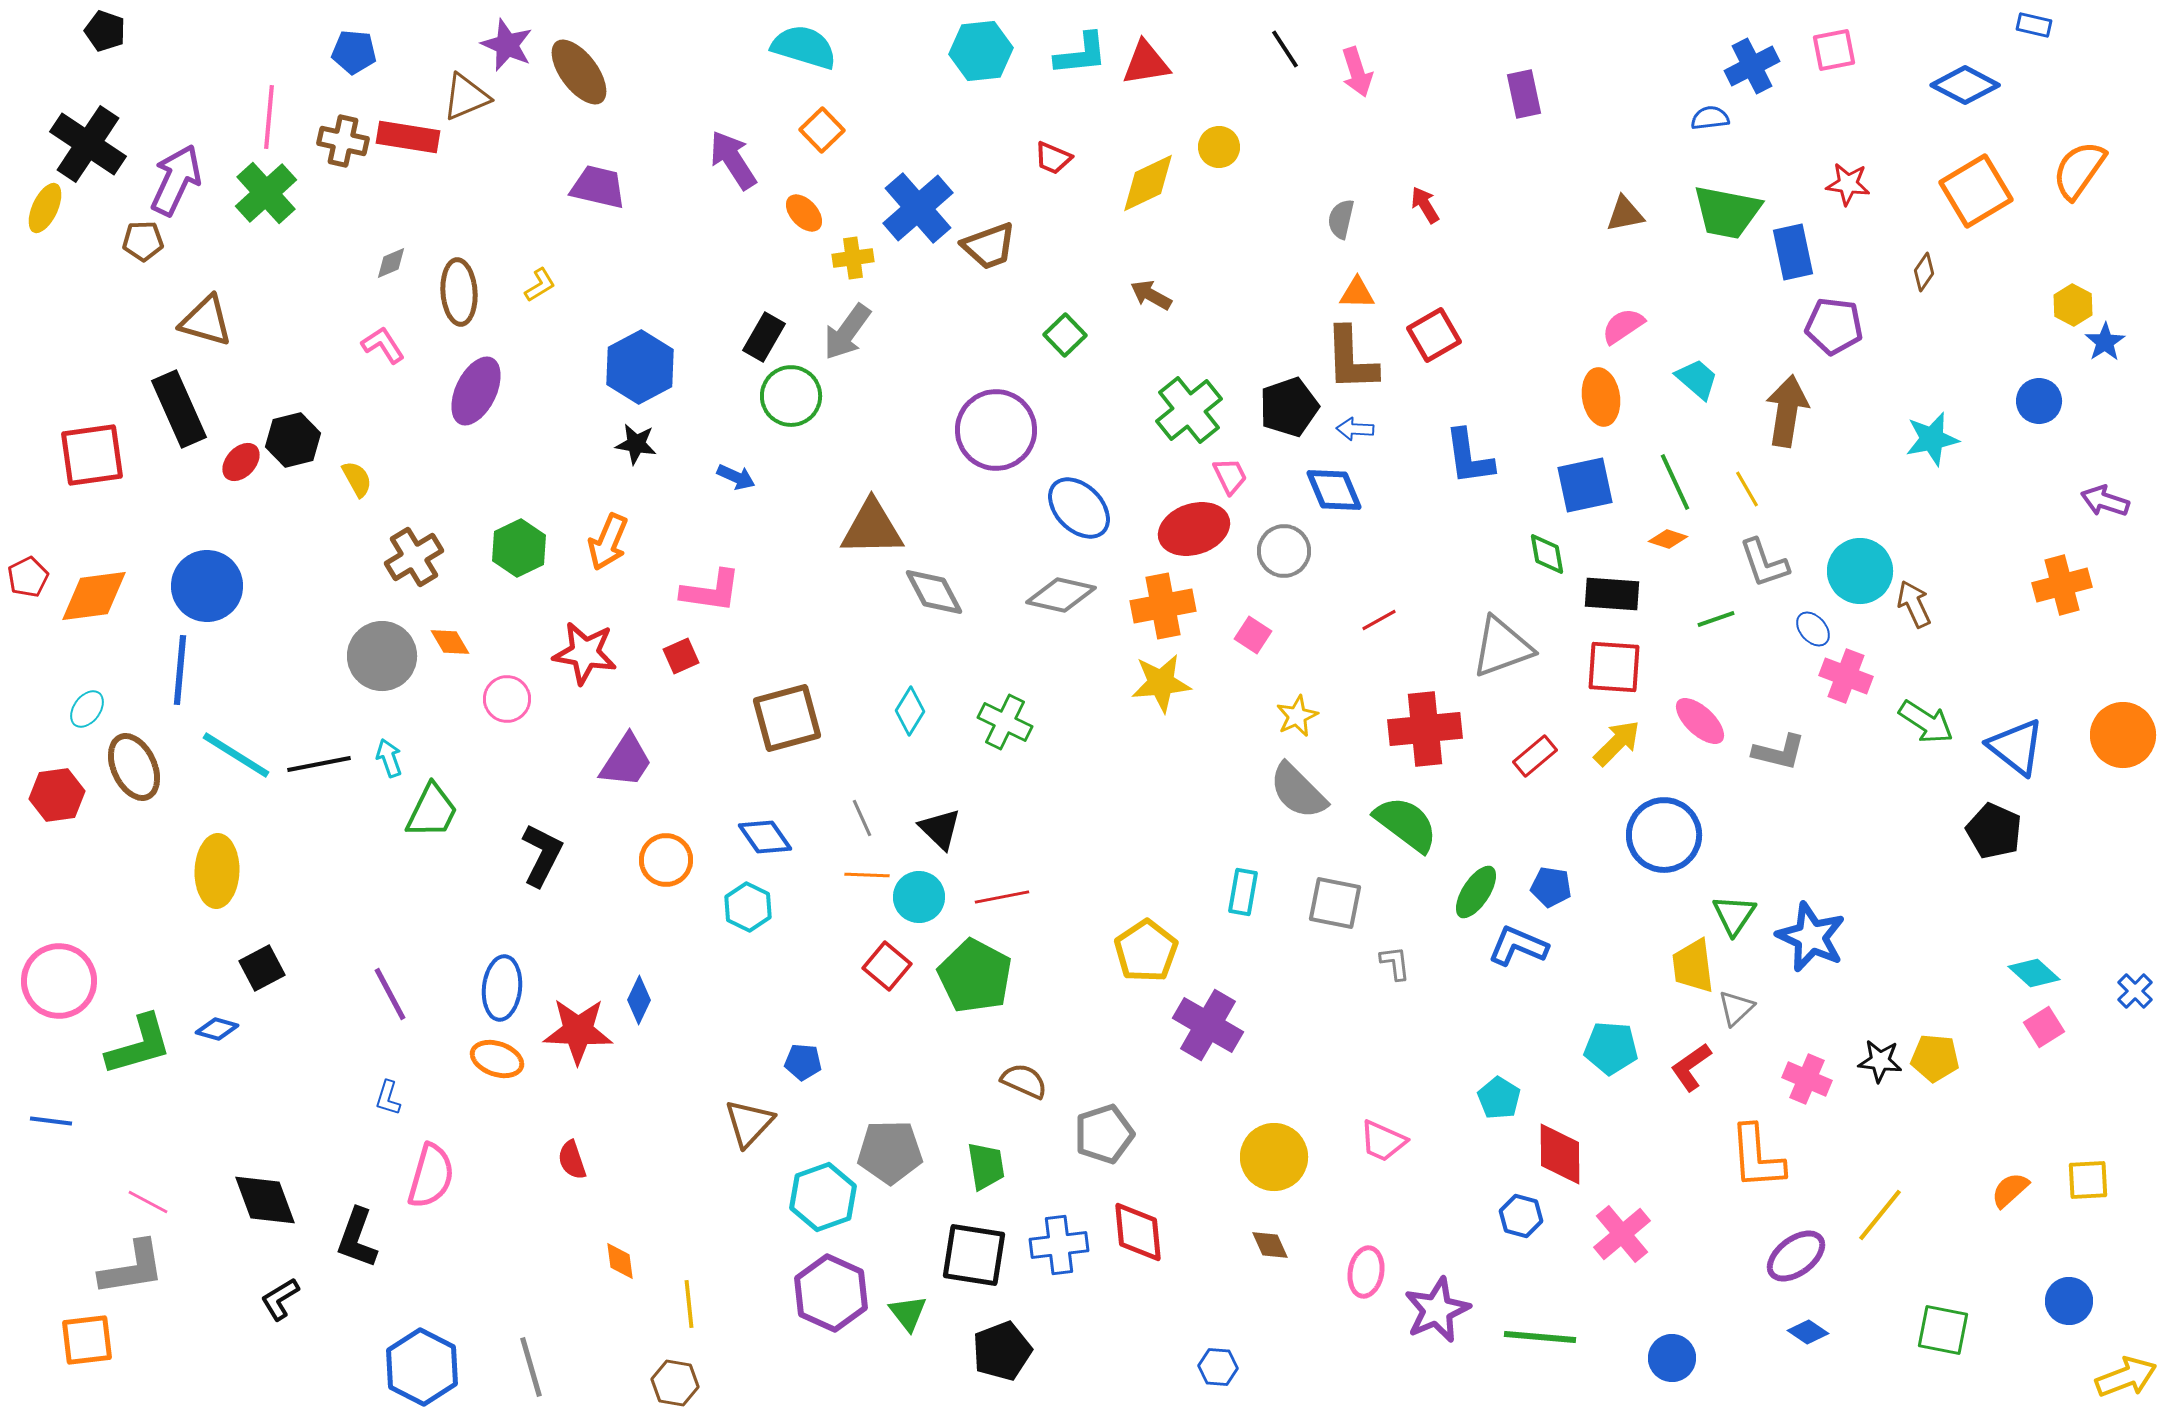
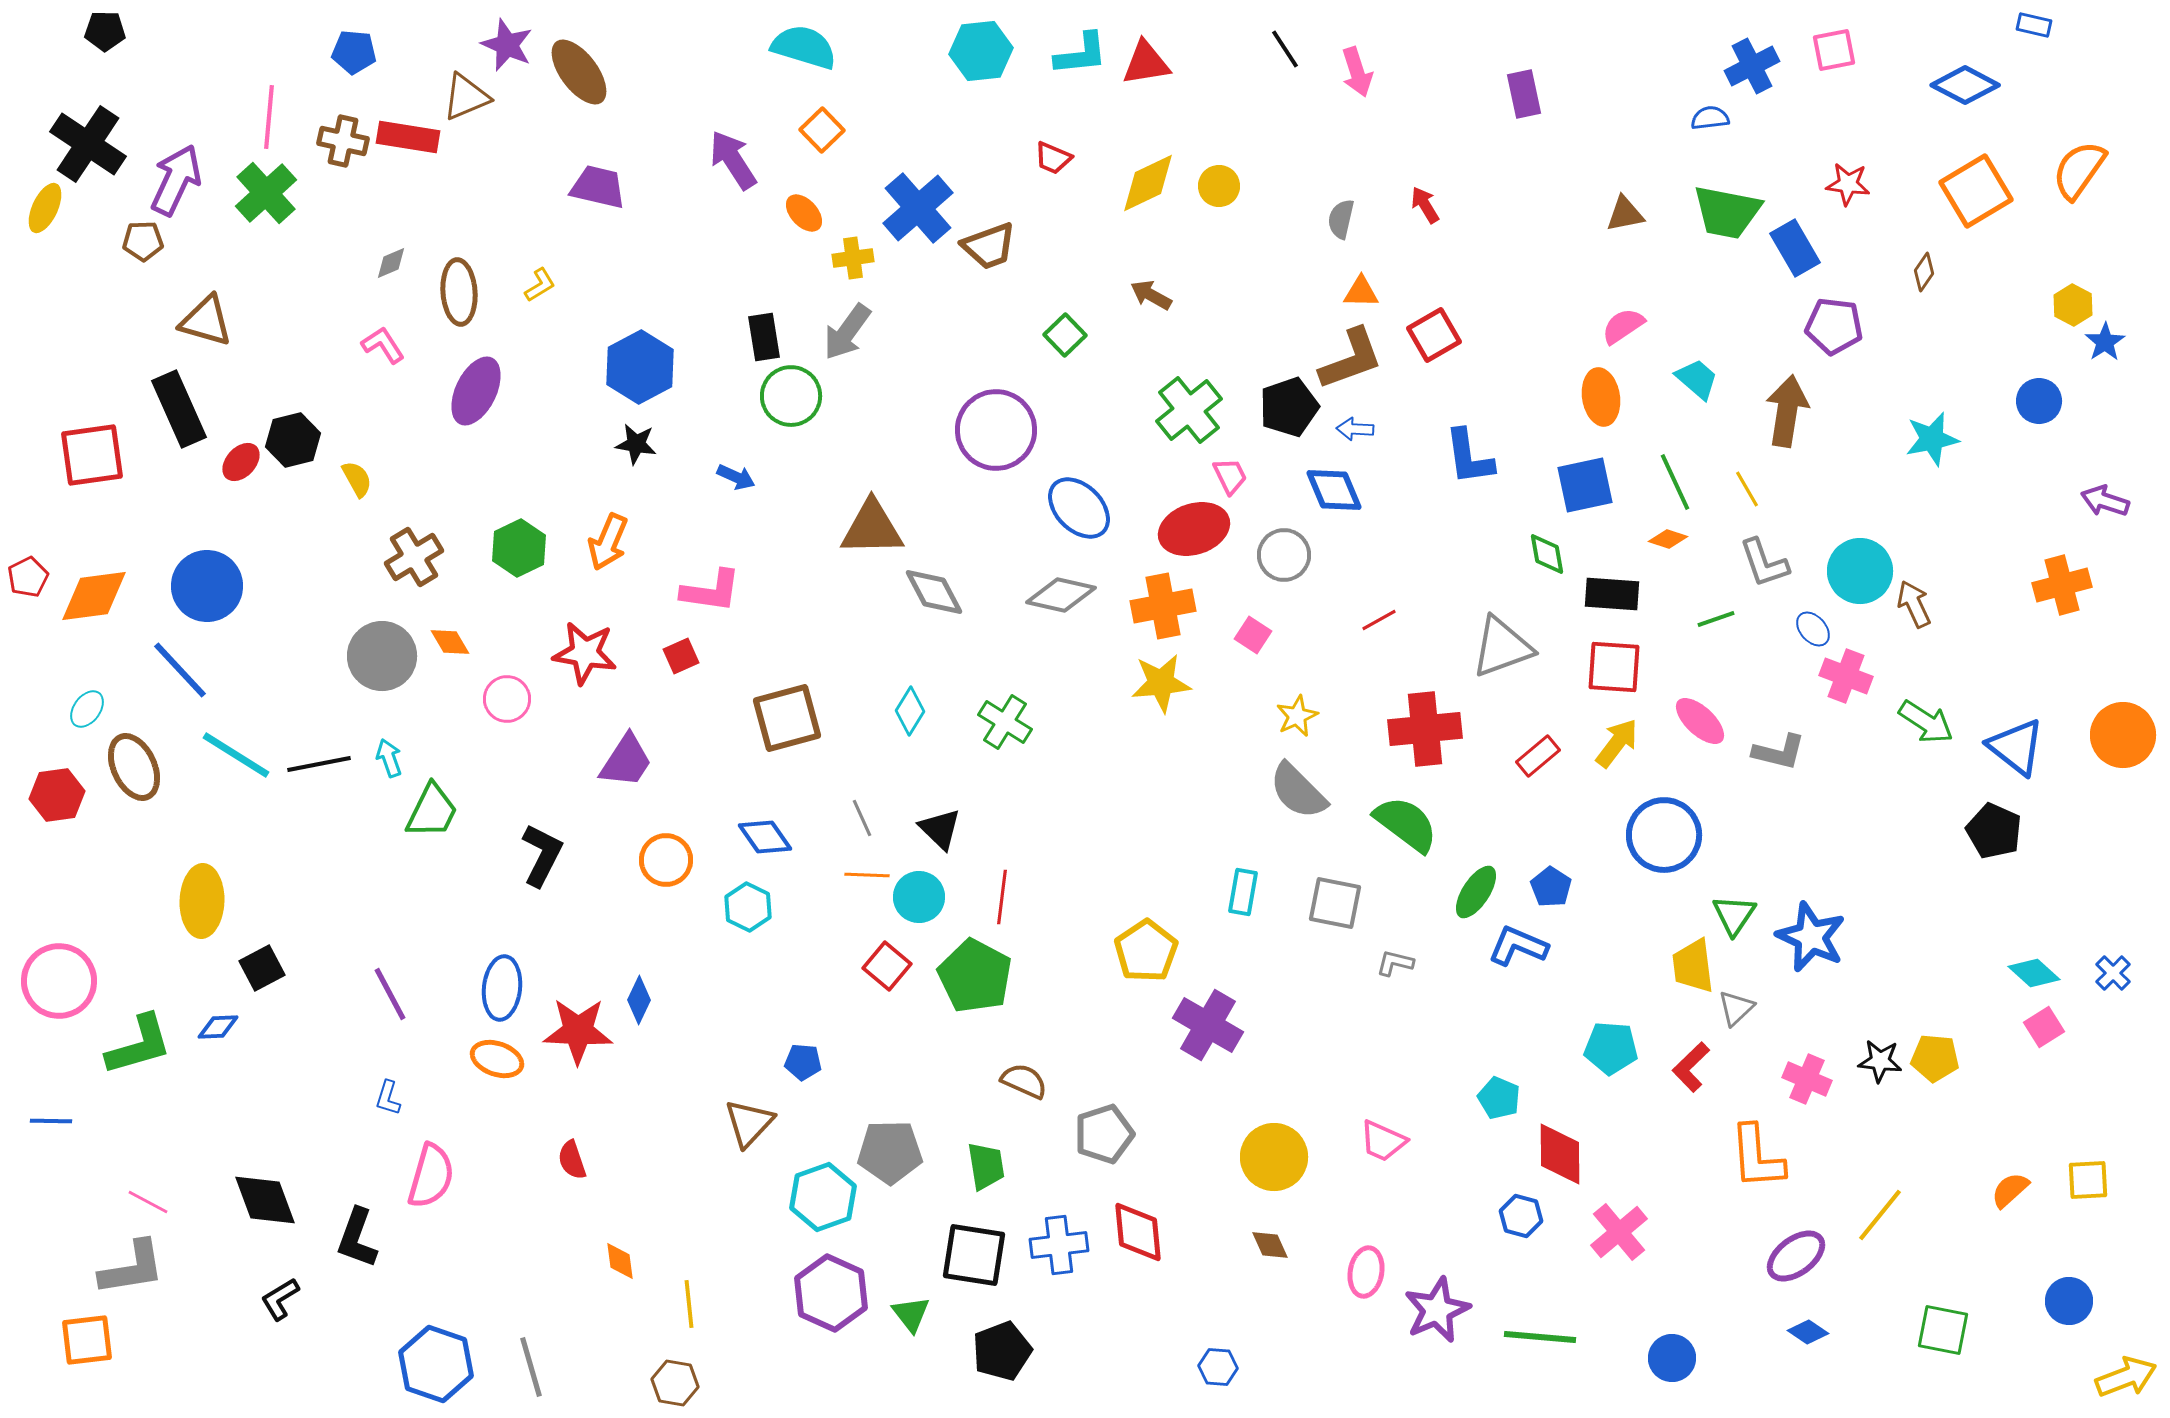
black pentagon at (105, 31): rotated 18 degrees counterclockwise
yellow circle at (1219, 147): moved 39 px down
blue rectangle at (1793, 252): moved 2 px right, 4 px up; rotated 18 degrees counterclockwise
orange triangle at (1357, 293): moved 4 px right, 1 px up
black rectangle at (764, 337): rotated 39 degrees counterclockwise
brown L-shape at (1351, 359): rotated 108 degrees counterclockwise
gray circle at (1284, 551): moved 4 px down
blue line at (180, 670): rotated 48 degrees counterclockwise
green cross at (1005, 722): rotated 6 degrees clockwise
yellow arrow at (1617, 743): rotated 8 degrees counterclockwise
red rectangle at (1535, 756): moved 3 px right
yellow ellipse at (217, 871): moved 15 px left, 30 px down
blue pentagon at (1551, 887): rotated 24 degrees clockwise
red line at (1002, 897): rotated 72 degrees counterclockwise
gray L-shape at (1395, 963): rotated 69 degrees counterclockwise
blue cross at (2135, 991): moved 22 px left, 18 px up
blue diamond at (217, 1029): moved 1 px right, 2 px up; rotated 18 degrees counterclockwise
red L-shape at (1691, 1067): rotated 9 degrees counterclockwise
cyan pentagon at (1499, 1098): rotated 9 degrees counterclockwise
blue line at (51, 1121): rotated 6 degrees counterclockwise
pink cross at (1622, 1234): moved 3 px left, 2 px up
green triangle at (908, 1313): moved 3 px right, 1 px down
blue hexagon at (422, 1367): moved 14 px right, 3 px up; rotated 8 degrees counterclockwise
